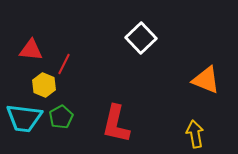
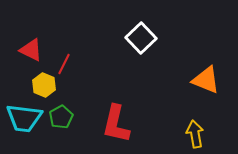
red triangle: rotated 20 degrees clockwise
